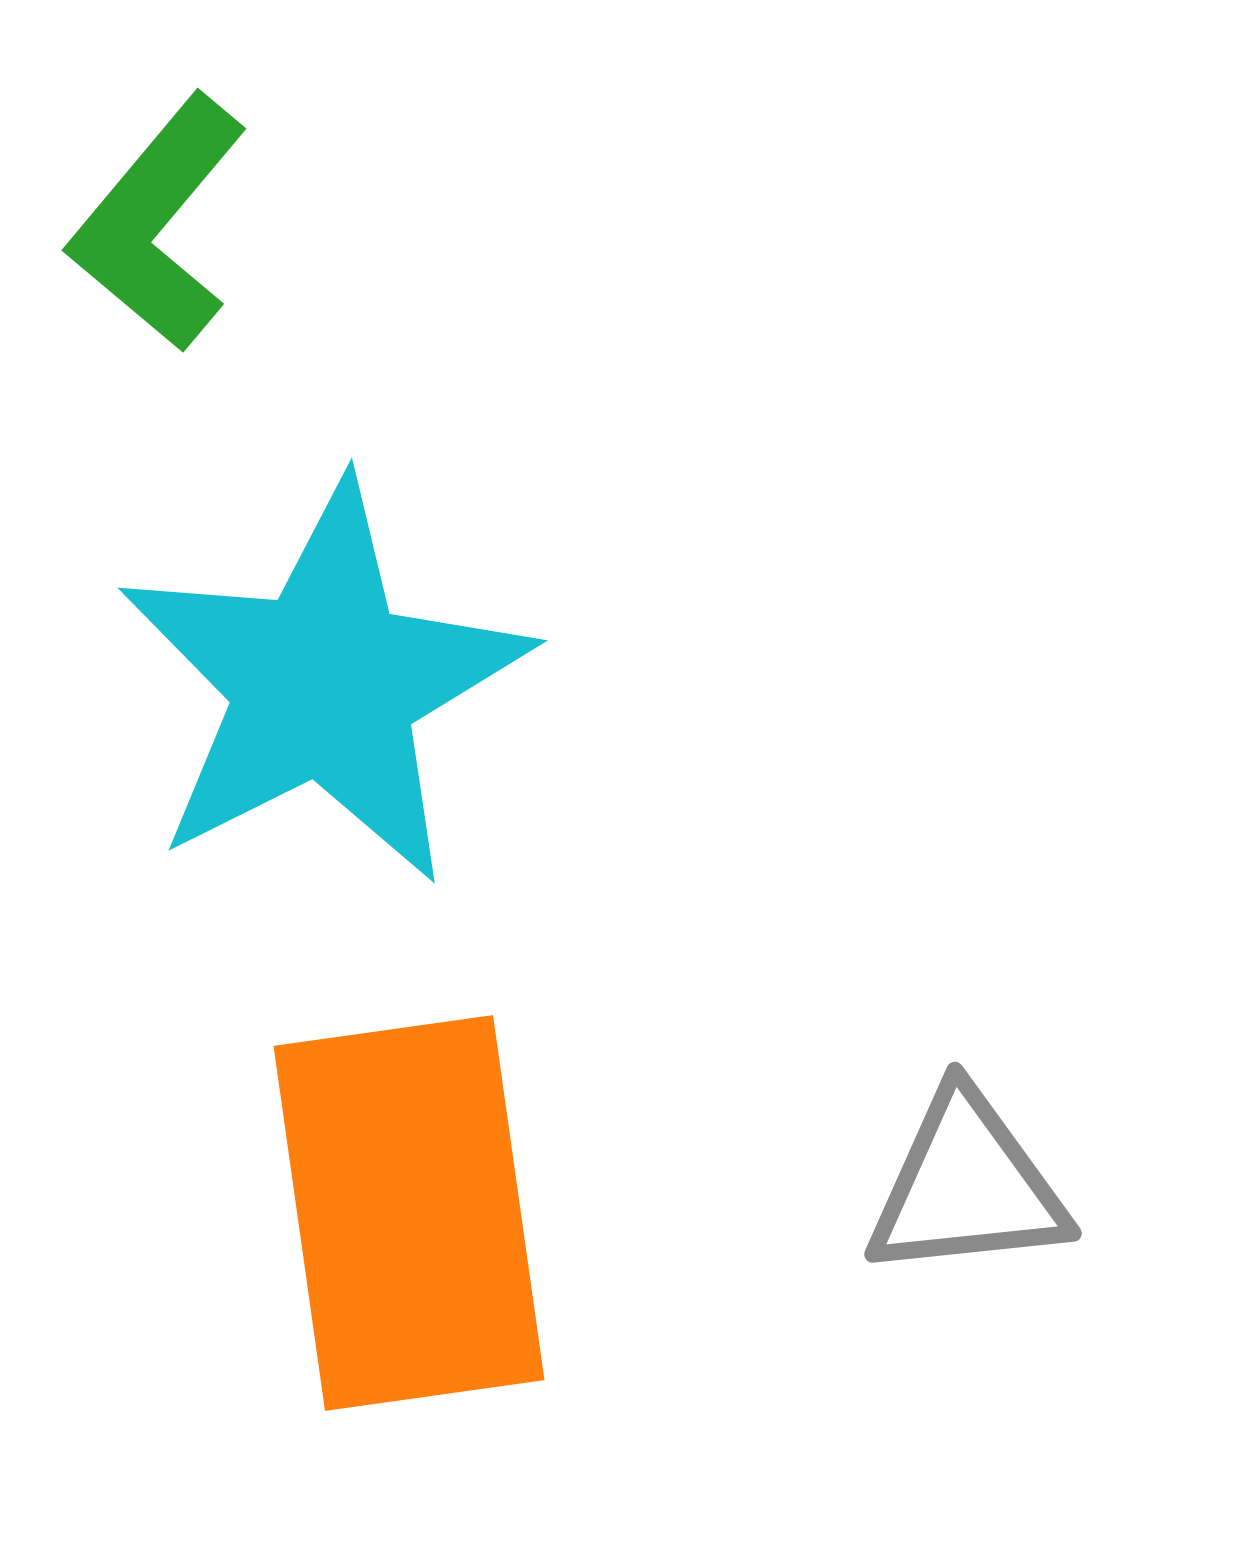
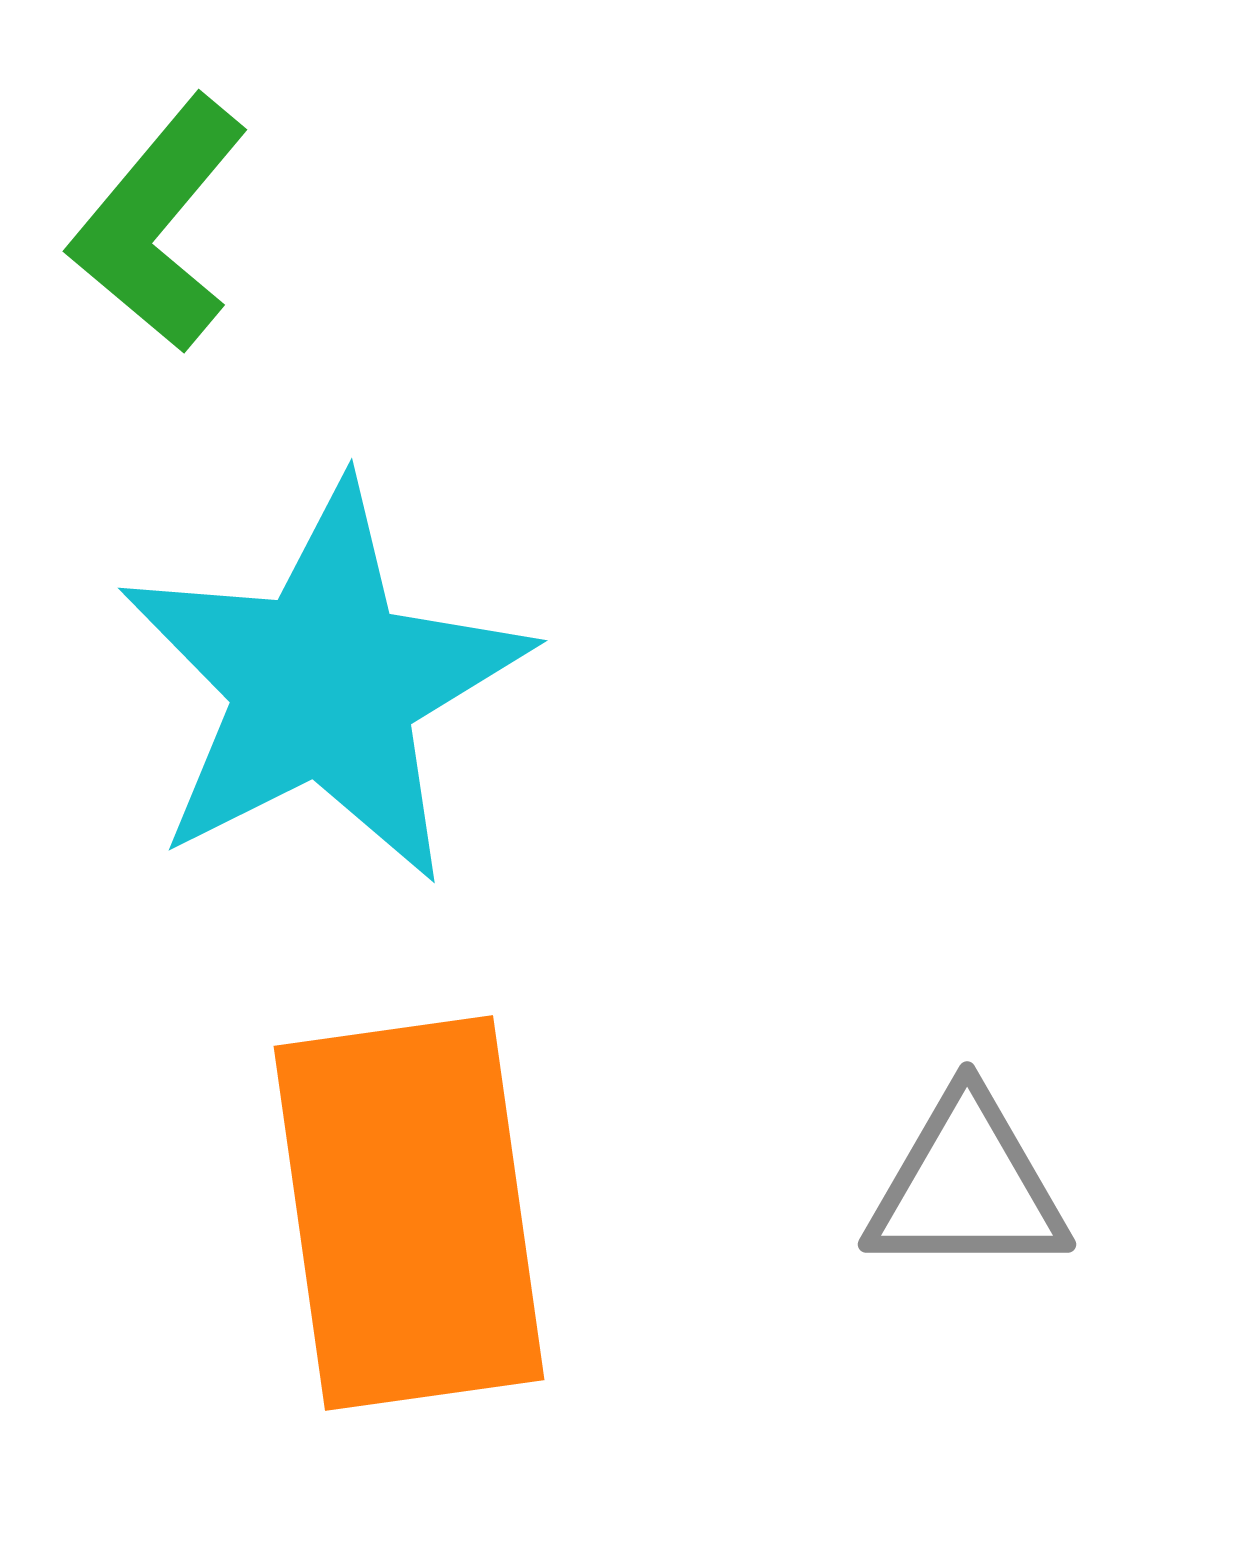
green L-shape: moved 1 px right, 1 px down
gray triangle: rotated 6 degrees clockwise
